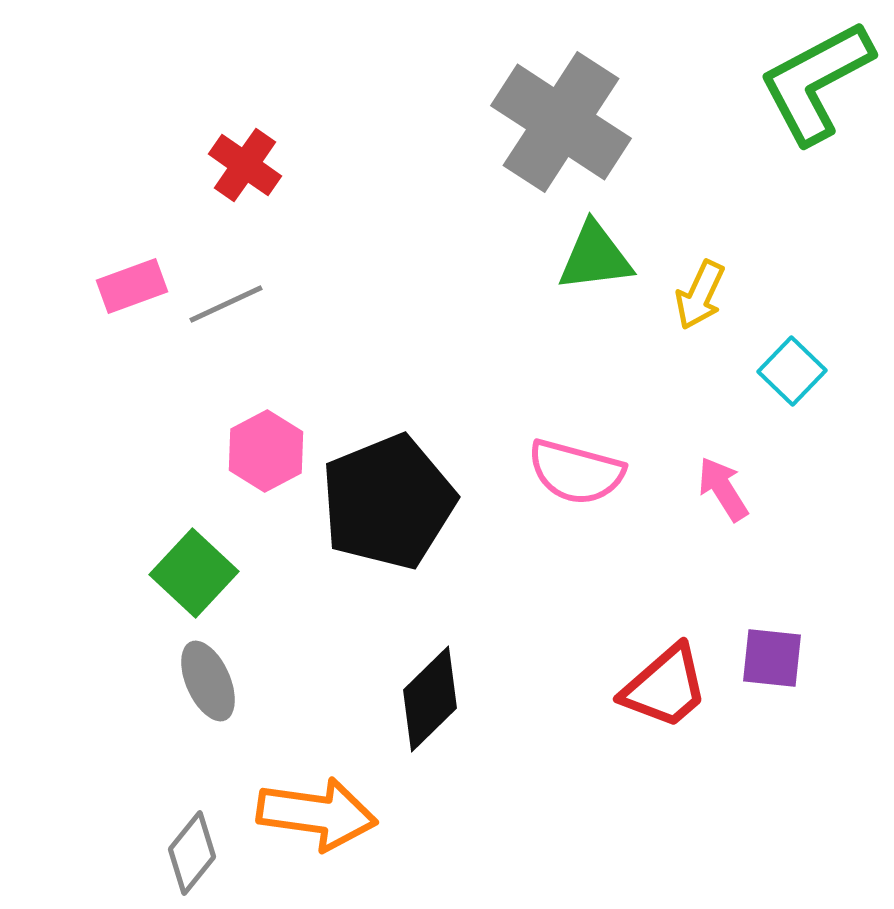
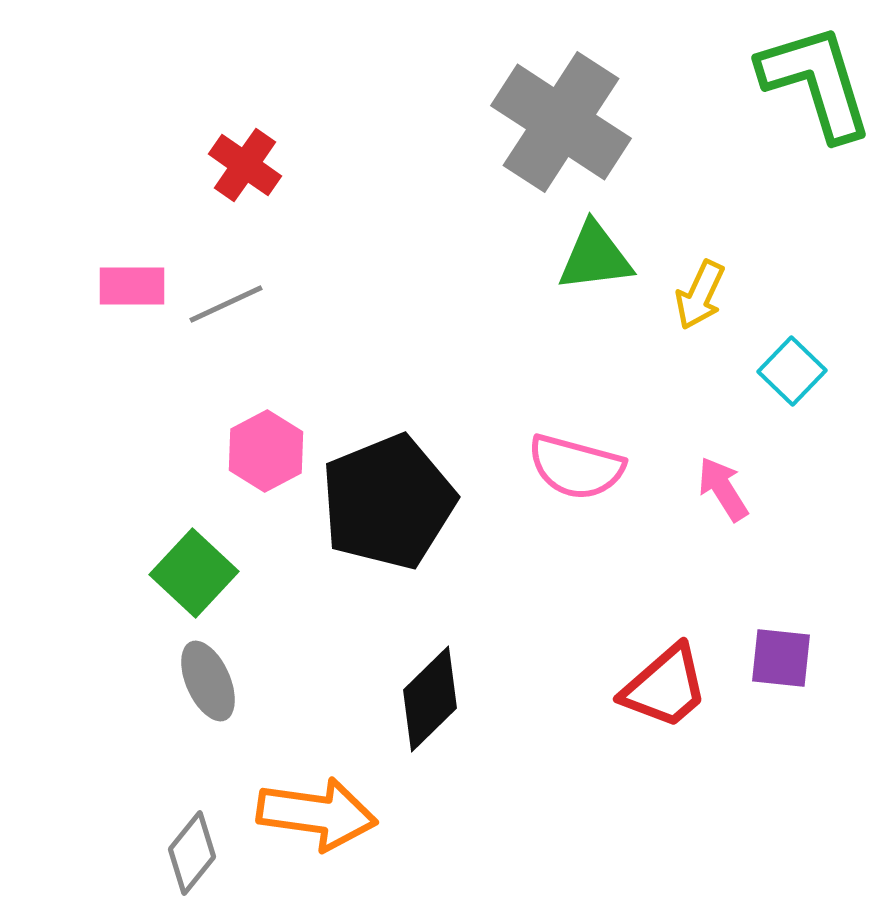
green L-shape: rotated 101 degrees clockwise
pink rectangle: rotated 20 degrees clockwise
pink semicircle: moved 5 px up
purple square: moved 9 px right
